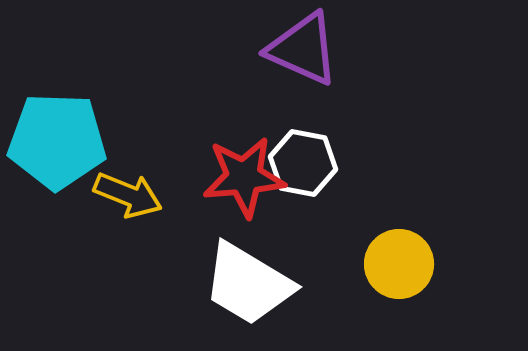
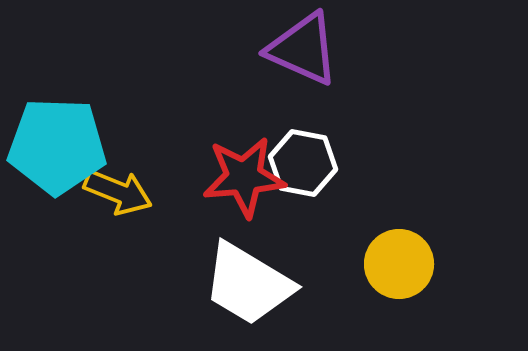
cyan pentagon: moved 5 px down
yellow arrow: moved 10 px left, 3 px up
